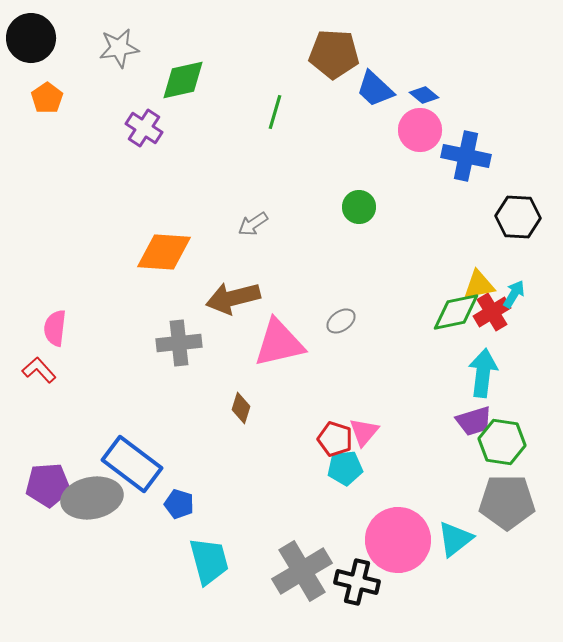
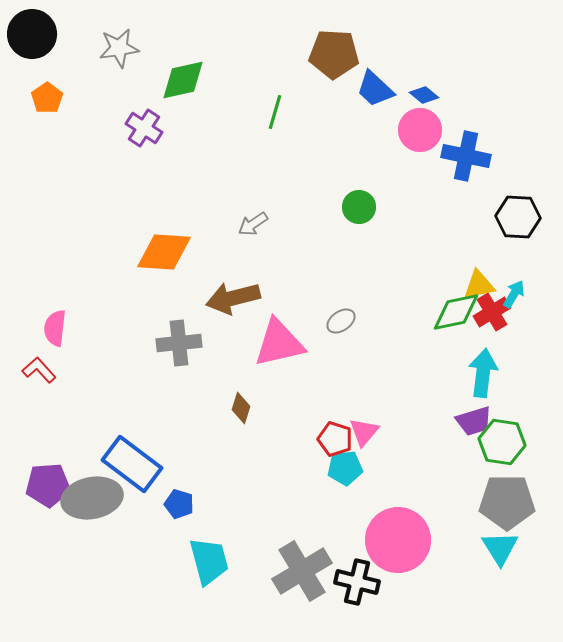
black circle at (31, 38): moved 1 px right, 4 px up
cyan triangle at (455, 539): moved 45 px right, 9 px down; rotated 24 degrees counterclockwise
